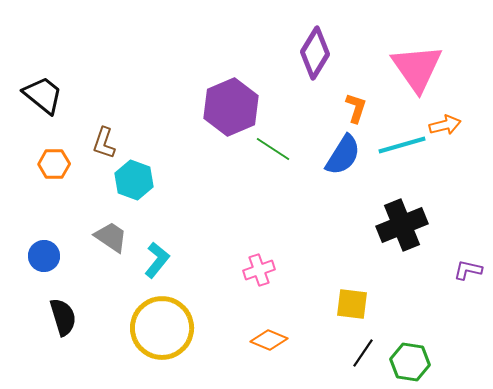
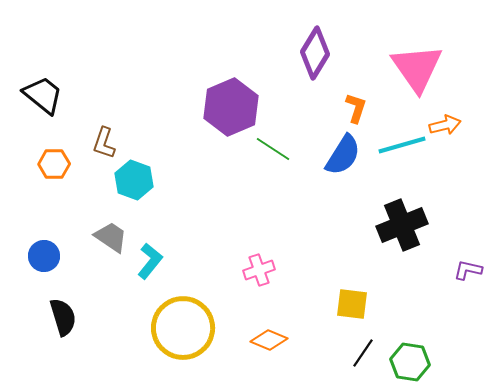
cyan L-shape: moved 7 px left, 1 px down
yellow circle: moved 21 px right
